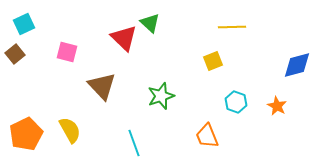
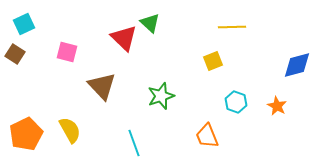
brown square: rotated 18 degrees counterclockwise
